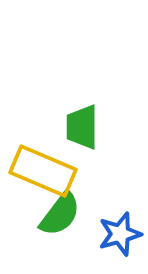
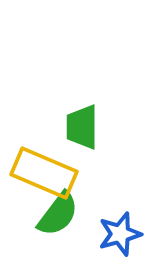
yellow rectangle: moved 1 px right, 2 px down
green semicircle: moved 2 px left
